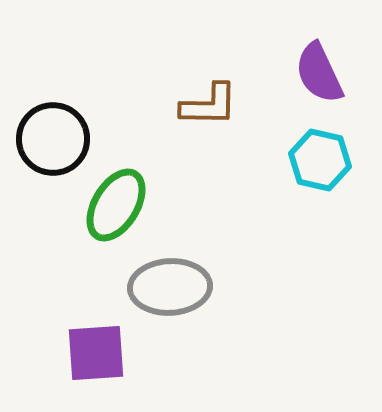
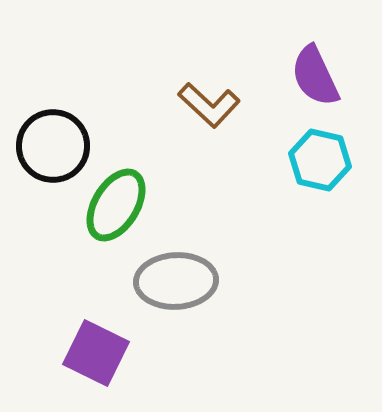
purple semicircle: moved 4 px left, 3 px down
brown L-shape: rotated 42 degrees clockwise
black circle: moved 7 px down
gray ellipse: moved 6 px right, 6 px up
purple square: rotated 30 degrees clockwise
